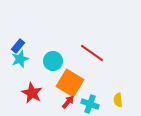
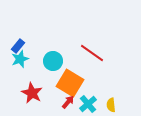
yellow semicircle: moved 7 px left, 5 px down
cyan cross: moved 2 px left; rotated 30 degrees clockwise
